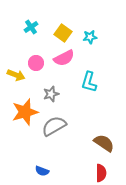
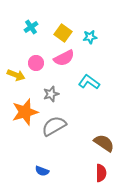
cyan L-shape: rotated 110 degrees clockwise
